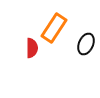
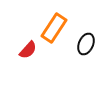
red semicircle: moved 4 px left, 2 px down; rotated 42 degrees clockwise
